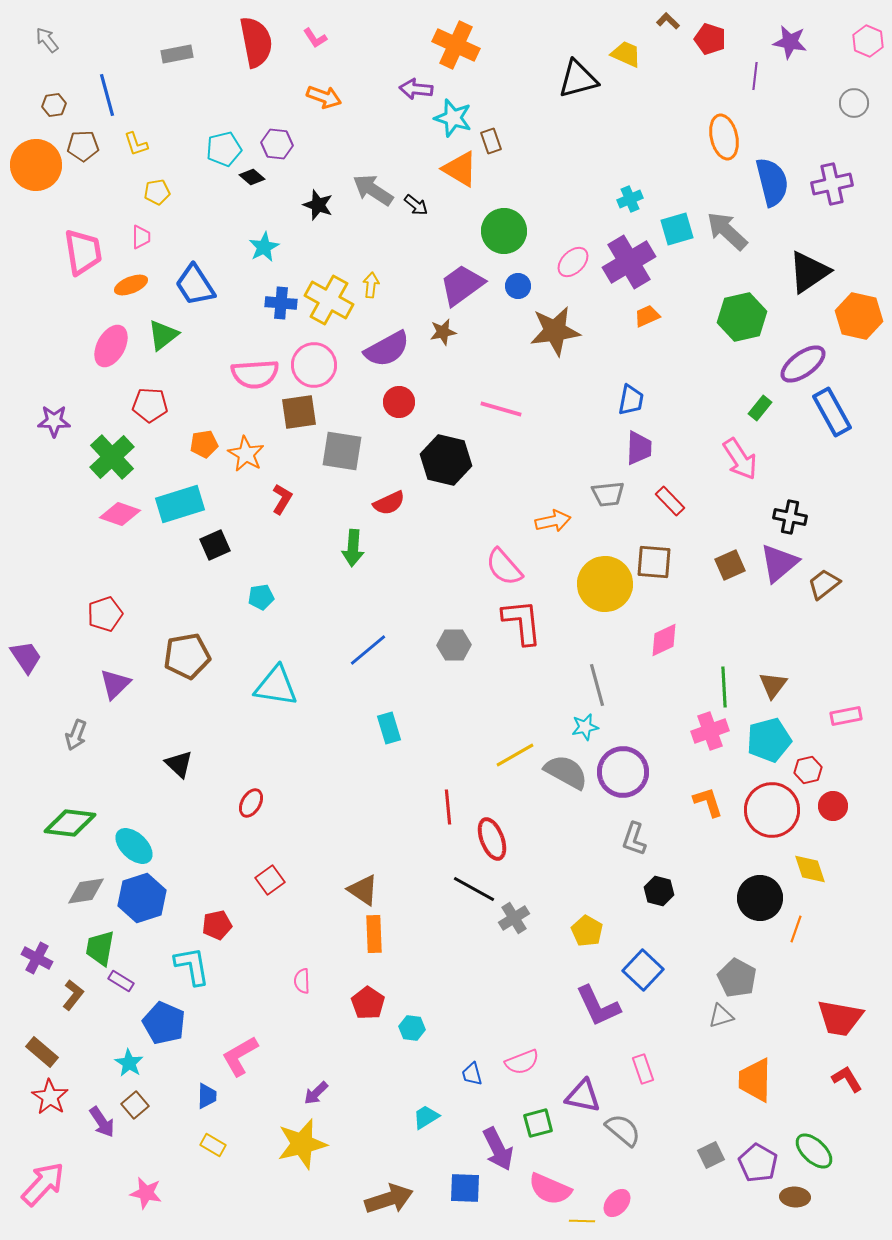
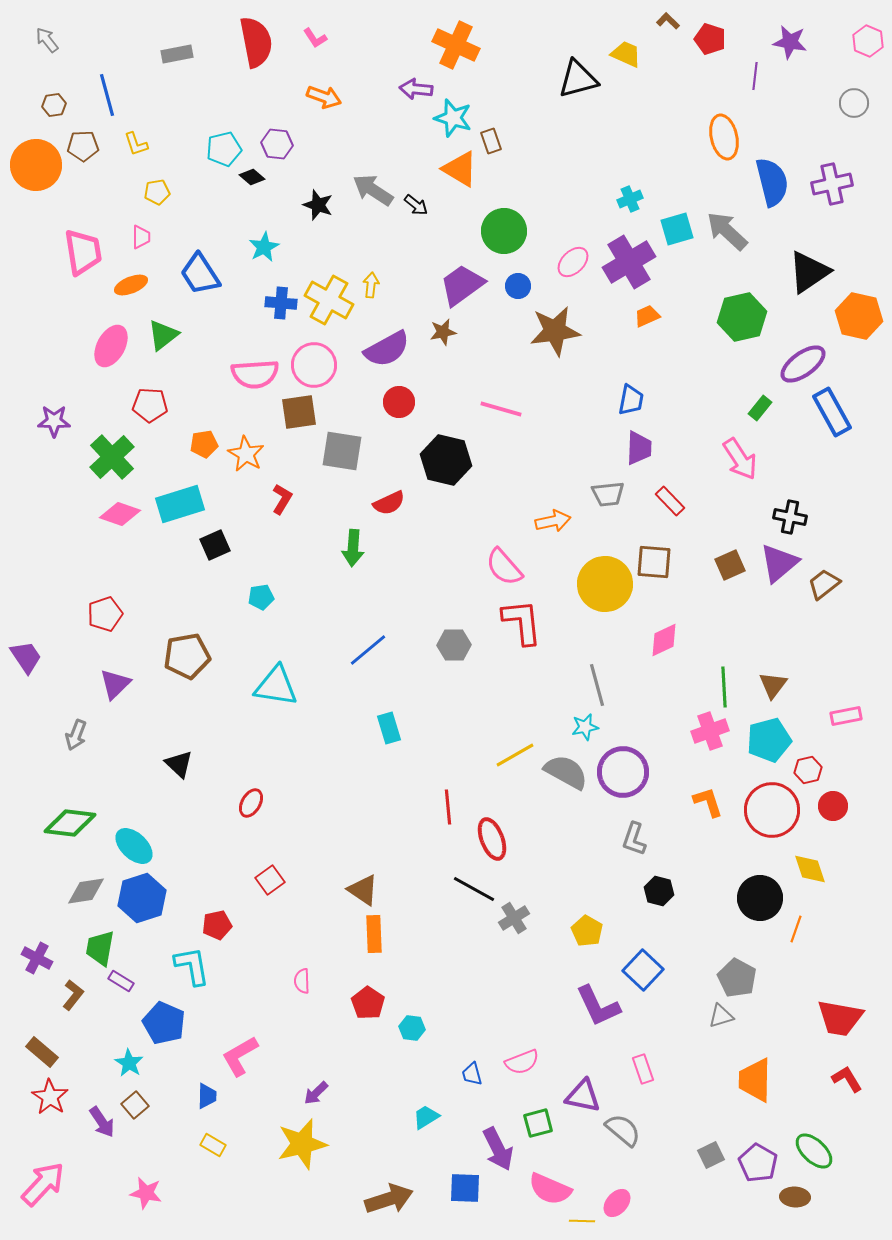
blue trapezoid at (195, 285): moved 5 px right, 11 px up
